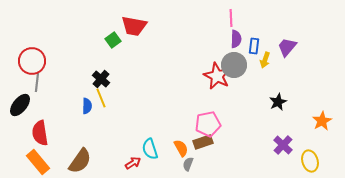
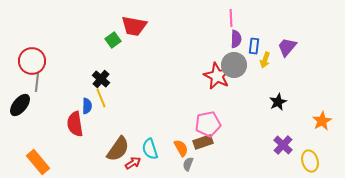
red semicircle: moved 35 px right, 9 px up
brown semicircle: moved 38 px right, 12 px up
